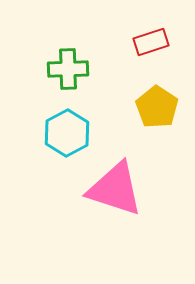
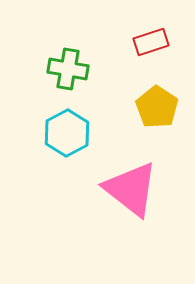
green cross: rotated 12 degrees clockwise
pink triangle: moved 16 px right; rotated 20 degrees clockwise
